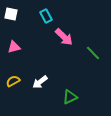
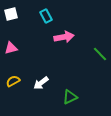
white square: rotated 24 degrees counterclockwise
pink arrow: rotated 54 degrees counterclockwise
pink triangle: moved 3 px left, 1 px down
green line: moved 7 px right, 1 px down
white arrow: moved 1 px right, 1 px down
